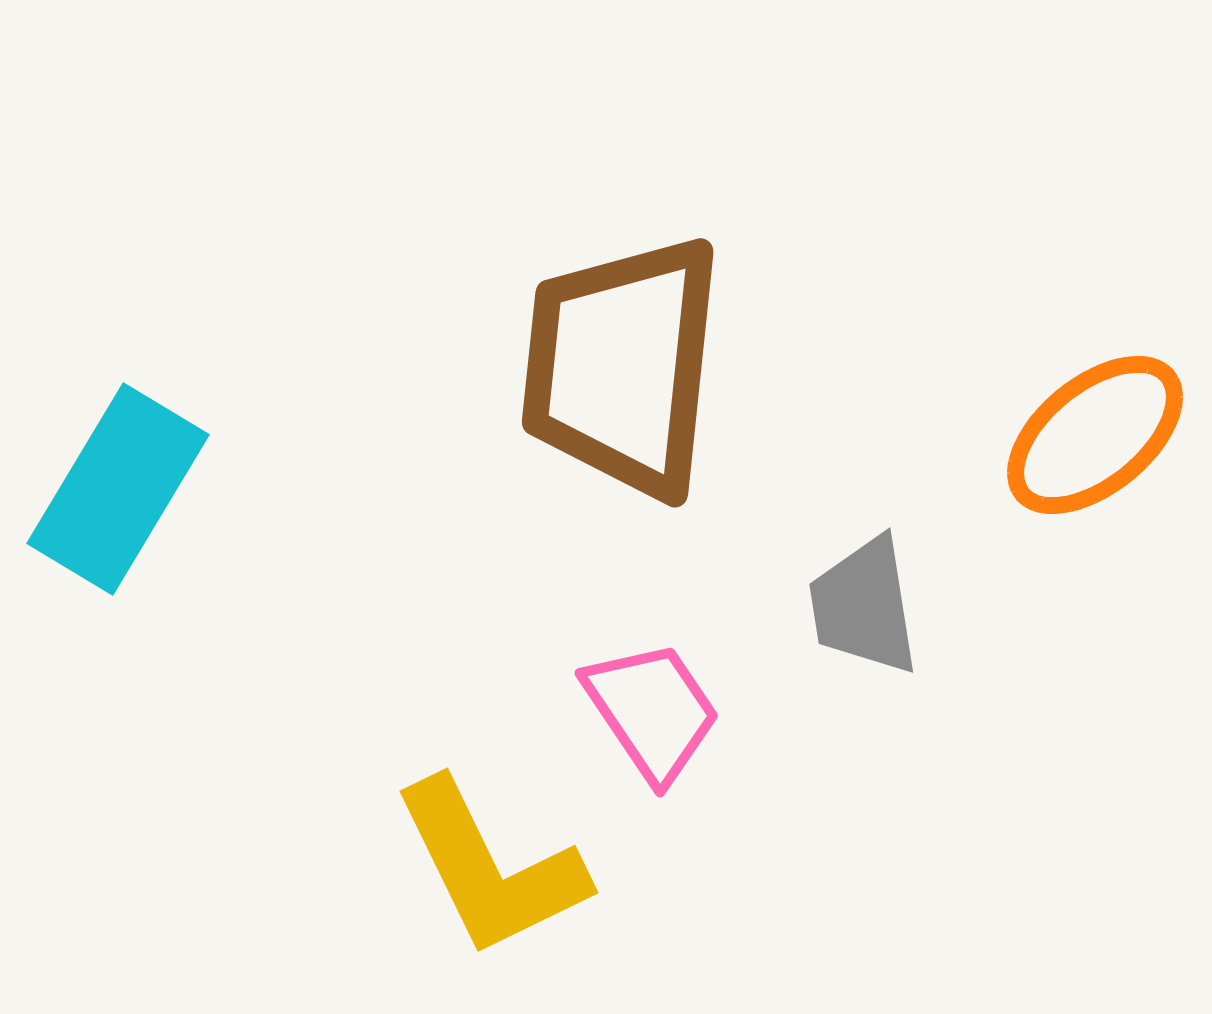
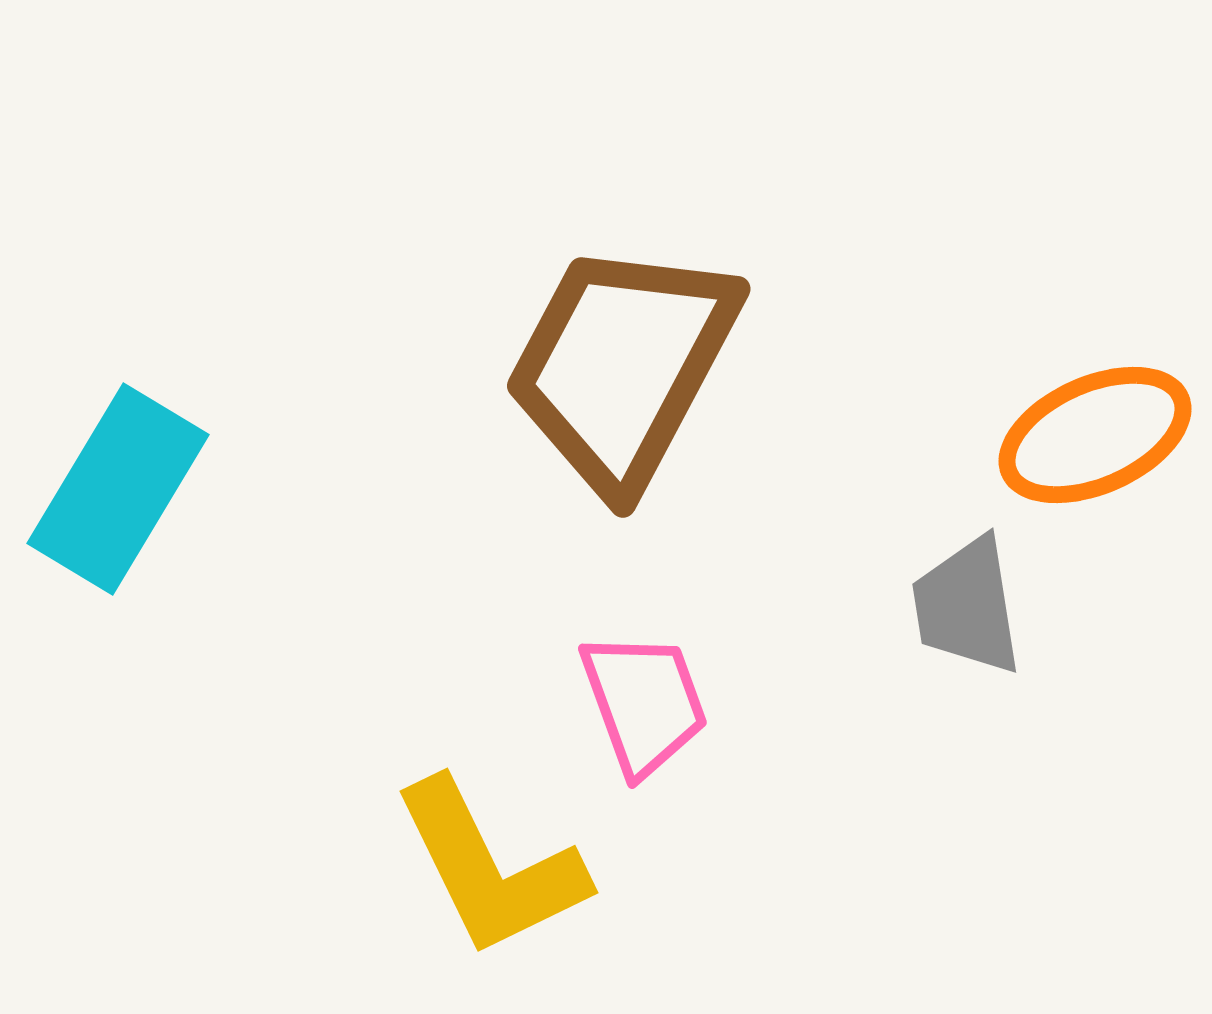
brown trapezoid: rotated 22 degrees clockwise
orange ellipse: rotated 15 degrees clockwise
gray trapezoid: moved 103 px right
pink trapezoid: moved 8 px left, 8 px up; rotated 14 degrees clockwise
